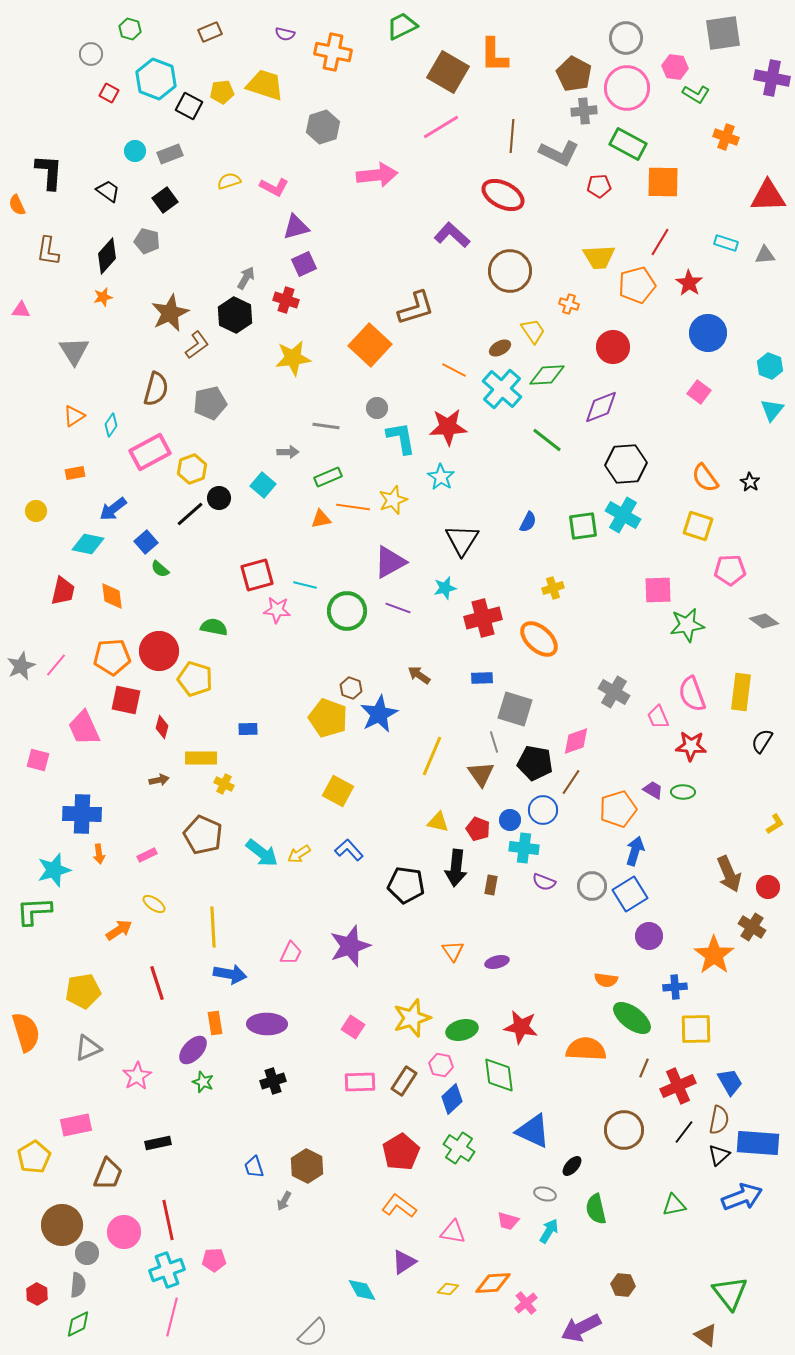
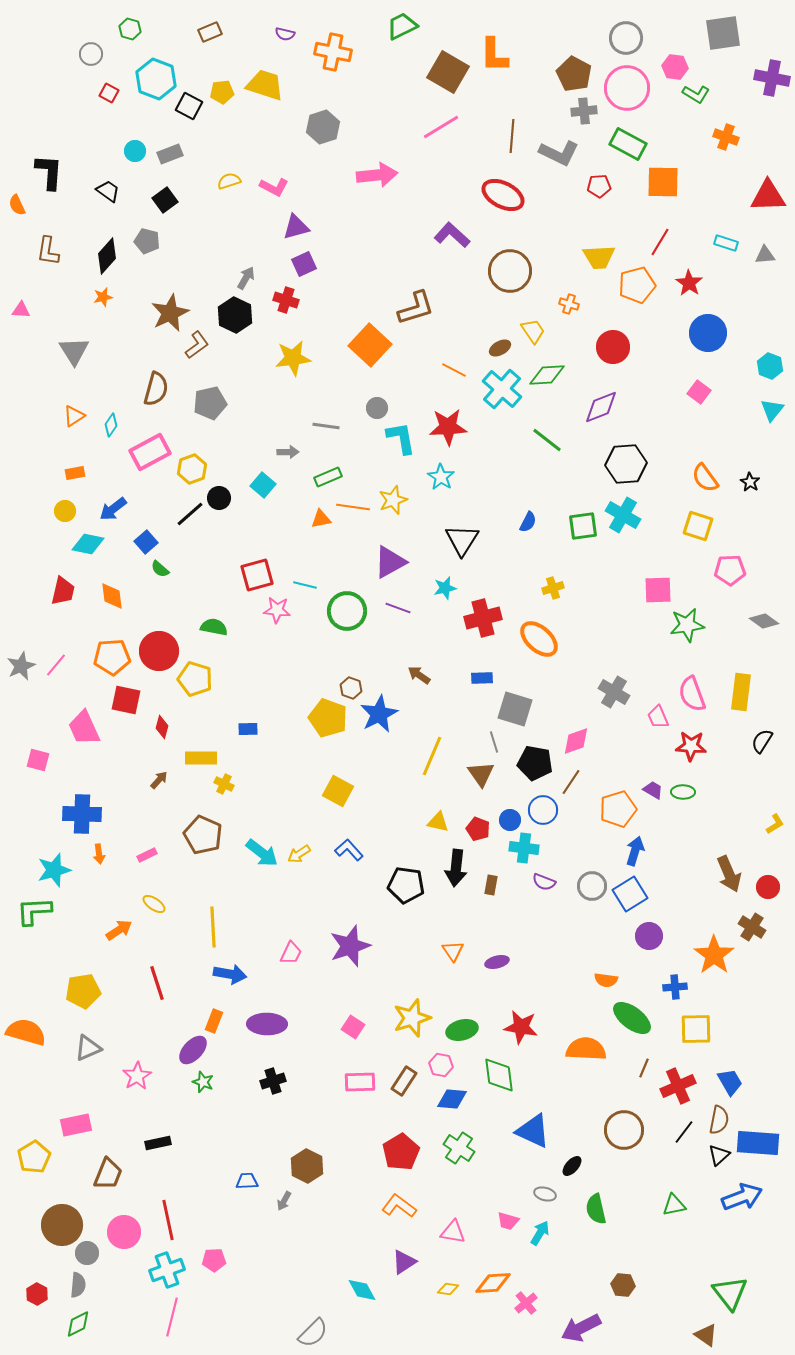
yellow circle at (36, 511): moved 29 px right
brown arrow at (159, 780): rotated 36 degrees counterclockwise
orange rectangle at (215, 1023): moved 1 px left, 2 px up; rotated 30 degrees clockwise
orange semicircle at (26, 1032): rotated 57 degrees counterclockwise
blue diamond at (452, 1099): rotated 48 degrees clockwise
blue trapezoid at (254, 1167): moved 7 px left, 14 px down; rotated 105 degrees clockwise
cyan arrow at (549, 1231): moved 9 px left, 2 px down
